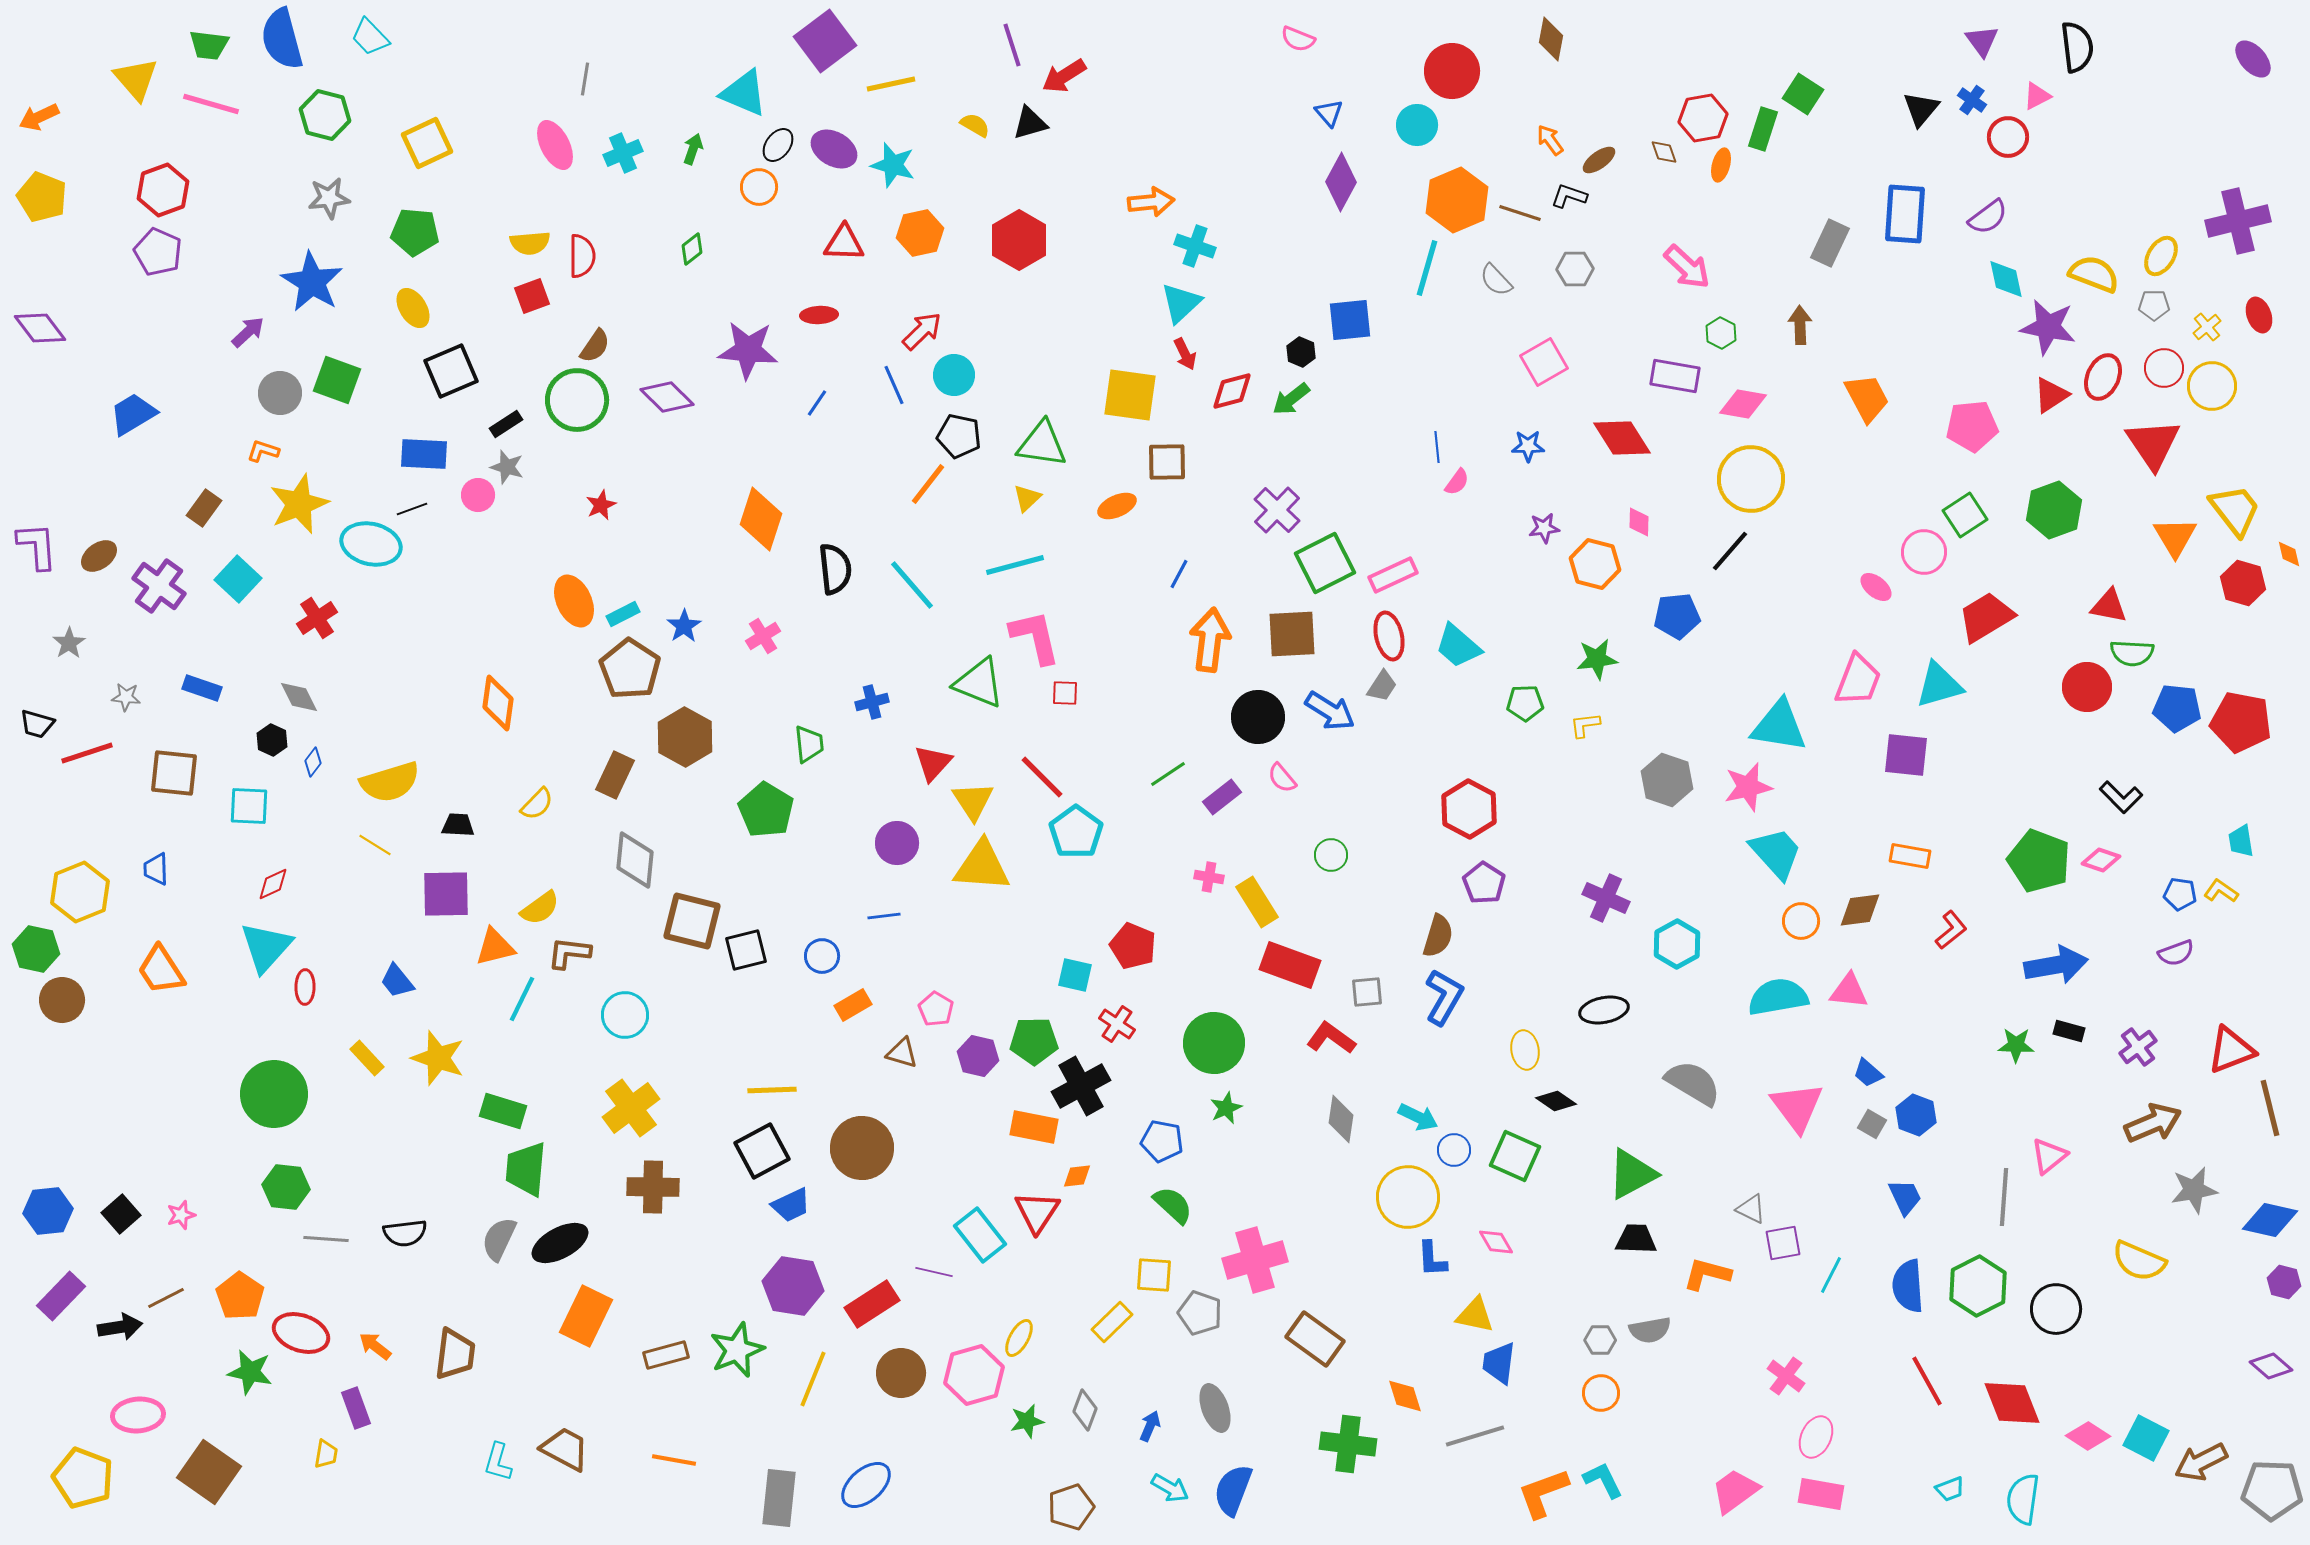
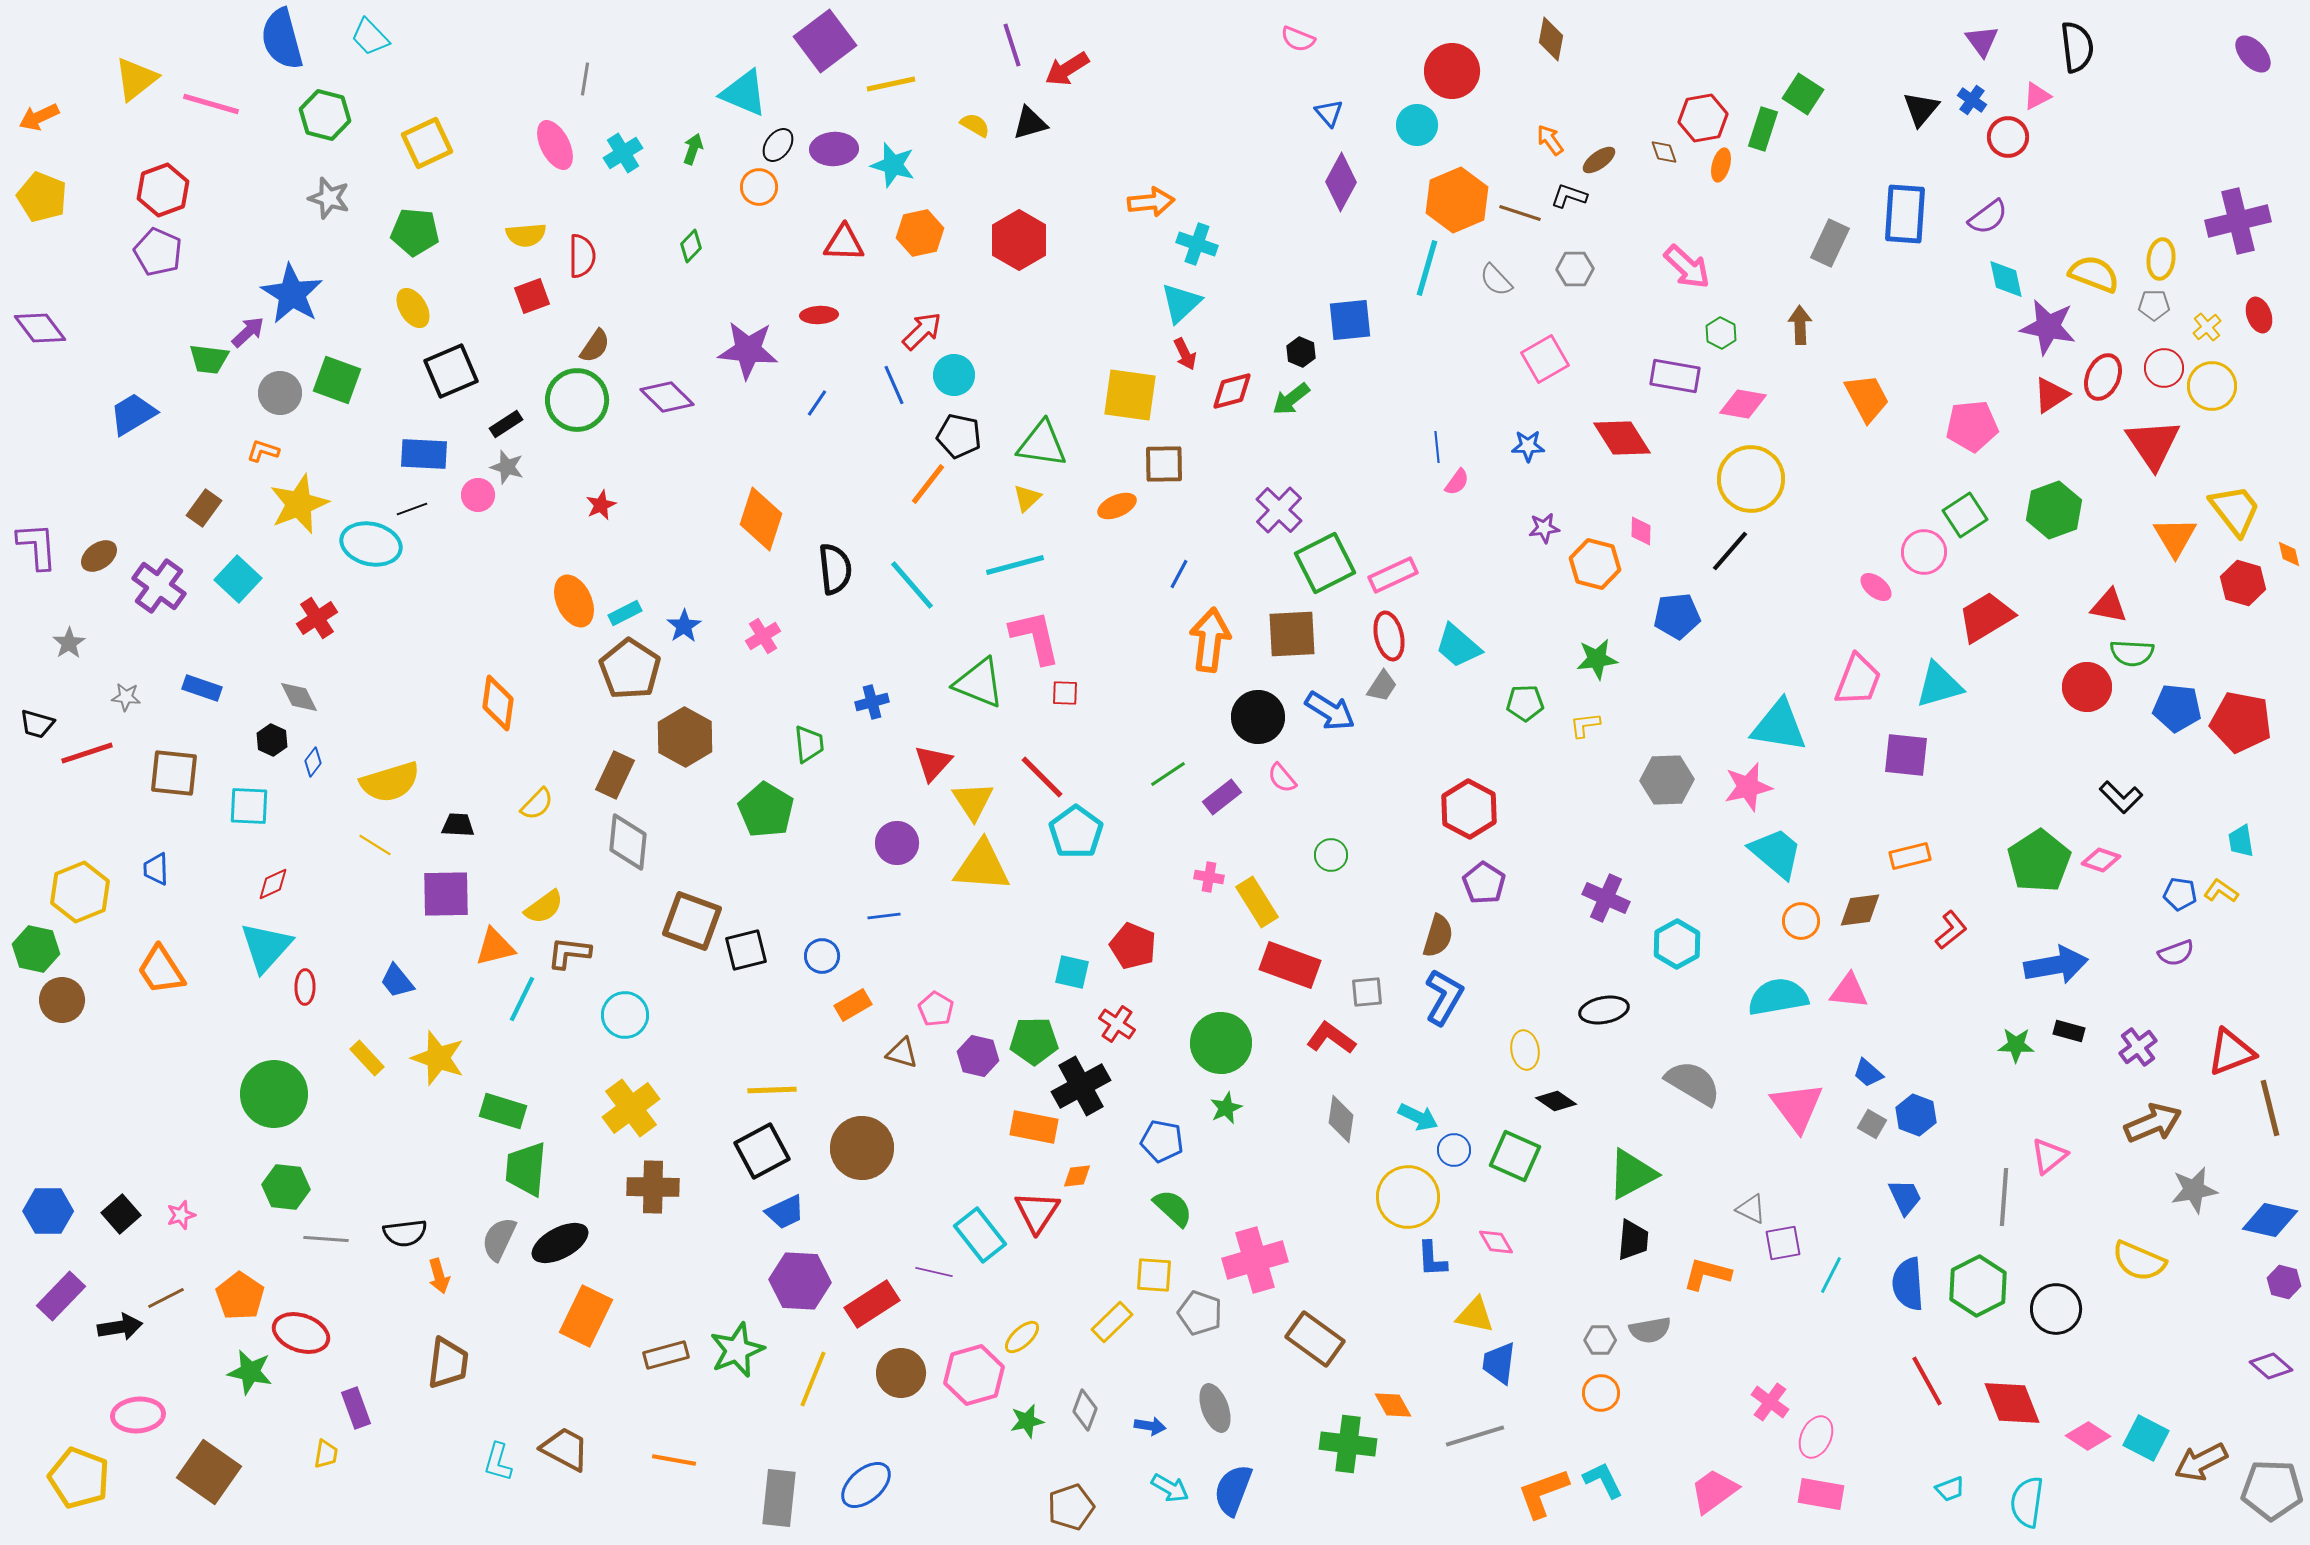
green trapezoid at (209, 45): moved 314 px down
purple ellipse at (2253, 59): moved 5 px up
red arrow at (1064, 76): moved 3 px right, 7 px up
yellow triangle at (136, 79): rotated 33 degrees clockwise
purple ellipse at (834, 149): rotated 33 degrees counterclockwise
cyan cross at (623, 153): rotated 9 degrees counterclockwise
gray star at (329, 198): rotated 24 degrees clockwise
yellow semicircle at (530, 243): moved 4 px left, 8 px up
cyan cross at (1195, 246): moved 2 px right, 2 px up
green diamond at (692, 249): moved 1 px left, 3 px up; rotated 8 degrees counterclockwise
yellow ellipse at (2161, 256): moved 3 px down; rotated 24 degrees counterclockwise
blue star at (312, 282): moved 20 px left, 12 px down
pink square at (1544, 362): moved 1 px right, 3 px up
brown square at (1167, 462): moved 3 px left, 2 px down
purple cross at (1277, 510): moved 2 px right
pink diamond at (1639, 522): moved 2 px right, 9 px down
cyan rectangle at (623, 614): moved 2 px right, 1 px up
gray hexagon at (1667, 780): rotated 21 degrees counterclockwise
cyan trapezoid at (1776, 853): rotated 8 degrees counterclockwise
orange rectangle at (1910, 856): rotated 24 degrees counterclockwise
gray diamond at (635, 860): moved 7 px left, 18 px up
green pentagon at (2039, 861): rotated 18 degrees clockwise
yellow semicircle at (540, 908): moved 4 px right, 1 px up
brown square at (692, 921): rotated 6 degrees clockwise
cyan square at (1075, 975): moved 3 px left, 3 px up
green circle at (1214, 1043): moved 7 px right
red triangle at (2231, 1050): moved 2 px down
blue trapezoid at (791, 1205): moved 6 px left, 7 px down
green semicircle at (1173, 1205): moved 3 px down
blue hexagon at (48, 1211): rotated 6 degrees clockwise
black trapezoid at (1636, 1239): moved 3 px left, 1 px down; rotated 93 degrees clockwise
purple hexagon at (793, 1286): moved 7 px right, 5 px up; rotated 6 degrees counterclockwise
blue semicircle at (1908, 1286): moved 2 px up
yellow ellipse at (1019, 1338): moved 3 px right, 1 px up; rotated 18 degrees clockwise
orange arrow at (375, 1346): moved 64 px right, 70 px up; rotated 144 degrees counterclockwise
brown trapezoid at (455, 1354): moved 7 px left, 9 px down
pink cross at (1786, 1376): moved 16 px left, 26 px down
orange diamond at (1405, 1396): moved 12 px left, 9 px down; rotated 12 degrees counterclockwise
blue arrow at (1150, 1426): rotated 76 degrees clockwise
yellow pentagon at (83, 1478): moved 4 px left
pink trapezoid at (1735, 1491): moved 21 px left
cyan semicircle at (2023, 1499): moved 4 px right, 3 px down
